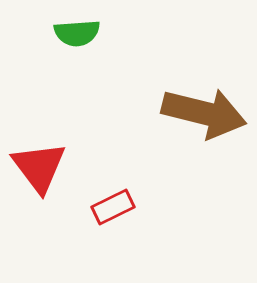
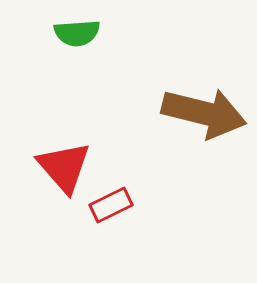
red triangle: moved 25 px right; rotated 4 degrees counterclockwise
red rectangle: moved 2 px left, 2 px up
